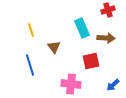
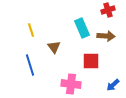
brown arrow: moved 2 px up
red square: rotated 12 degrees clockwise
